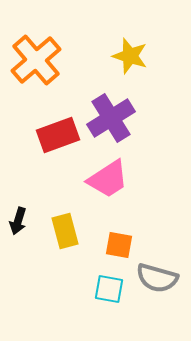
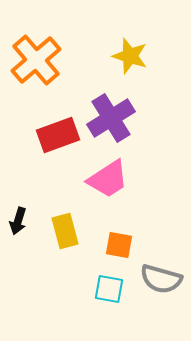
gray semicircle: moved 4 px right, 1 px down
